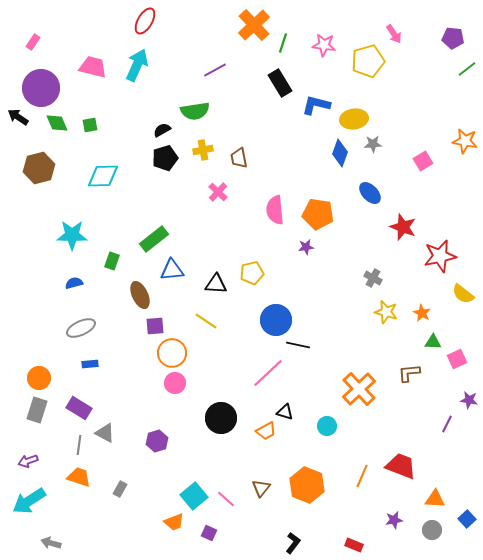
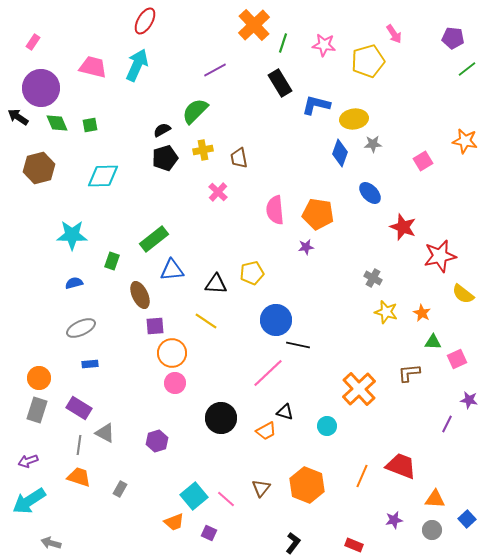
green semicircle at (195, 111): rotated 144 degrees clockwise
